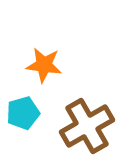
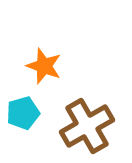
orange star: moved 1 px down; rotated 12 degrees clockwise
